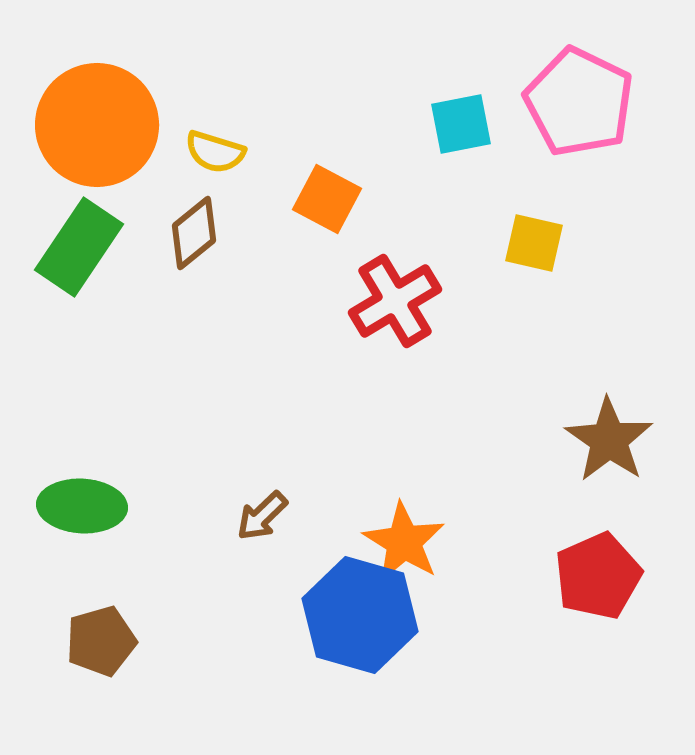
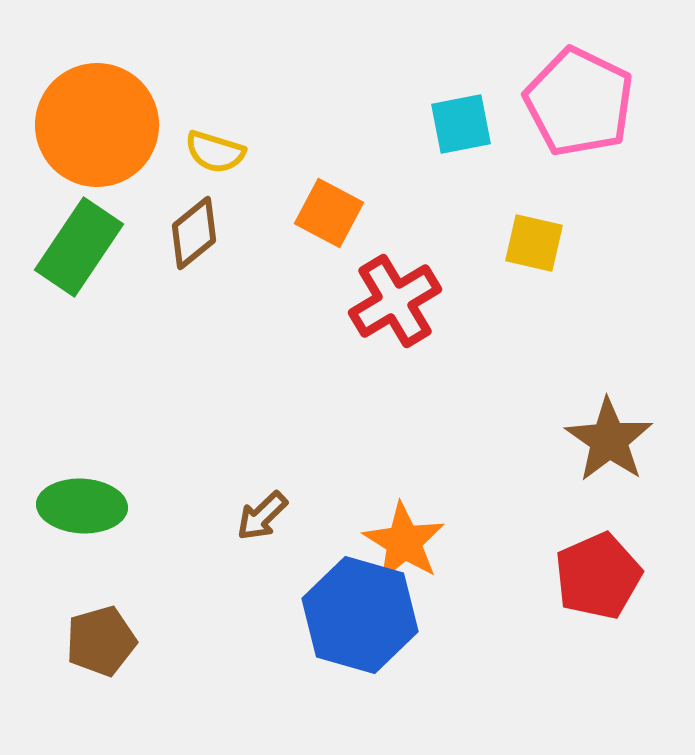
orange square: moved 2 px right, 14 px down
